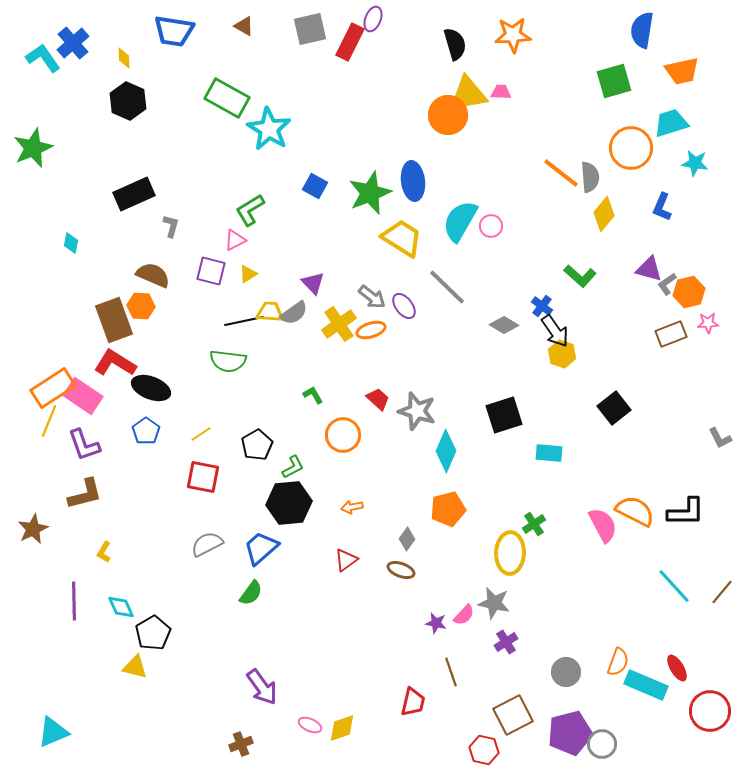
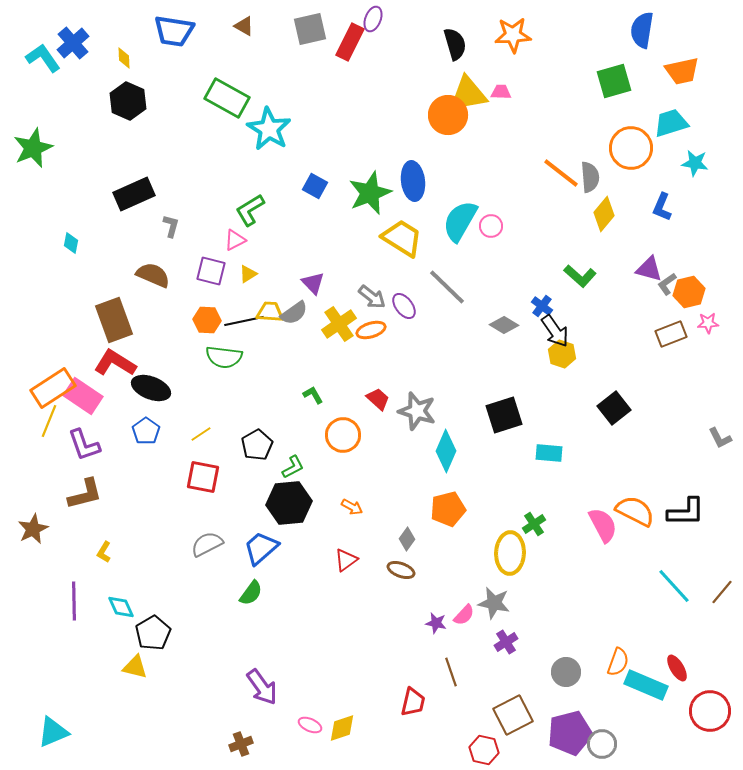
orange hexagon at (141, 306): moved 66 px right, 14 px down
green semicircle at (228, 361): moved 4 px left, 4 px up
orange arrow at (352, 507): rotated 140 degrees counterclockwise
